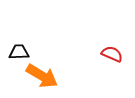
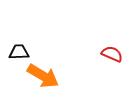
orange arrow: moved 1 px right
